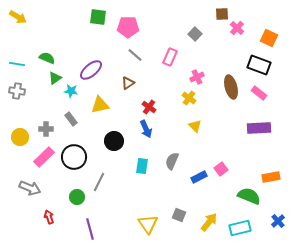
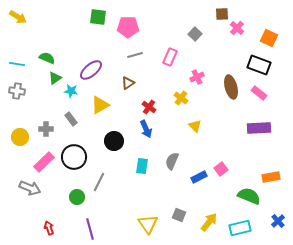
gray line at (135, 55): rotated 56 degrees counterclockwise
yellow cross at (189, 98): moved 8 px left
yellow triangle at (100, 105): rotated 18 degrees counterclockwise
pink rectangle at (44, 157): moved 5 px down
red arrow at (49, 217): moved 11 px down
